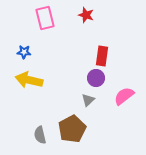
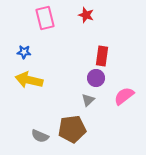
brown pentagon: rotated 20 degrees clockwise
gray semicircle: moved 1 px down; rotated 54 degrees counterclockwise
